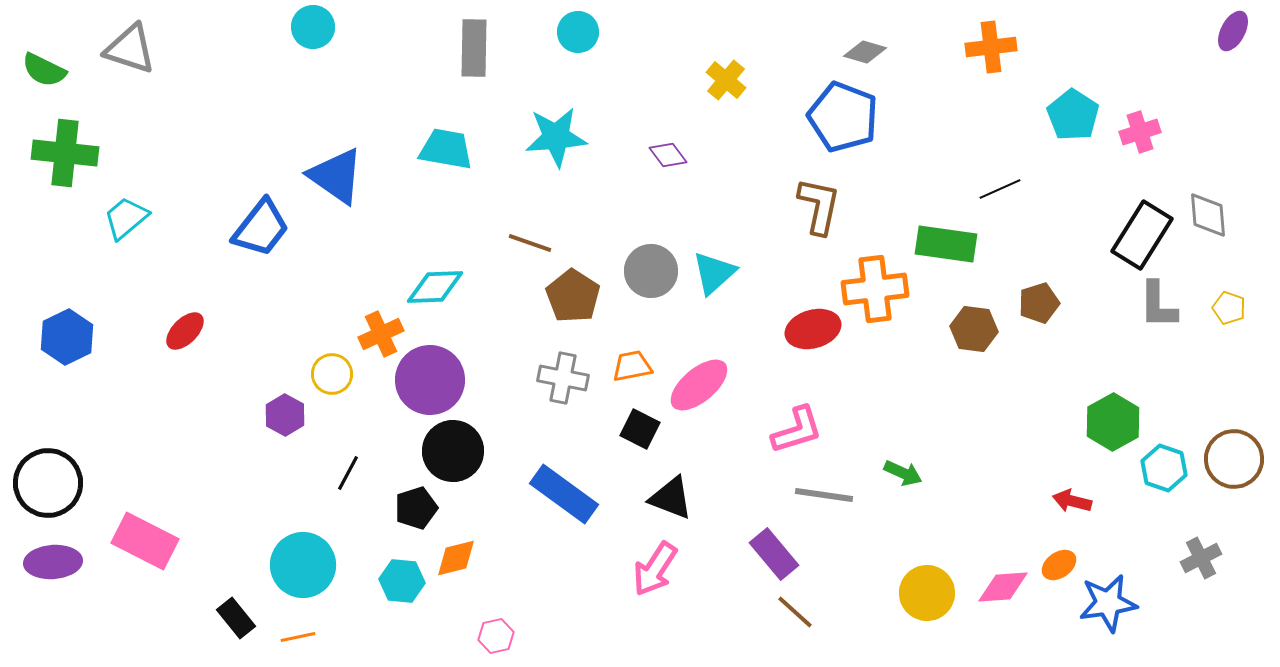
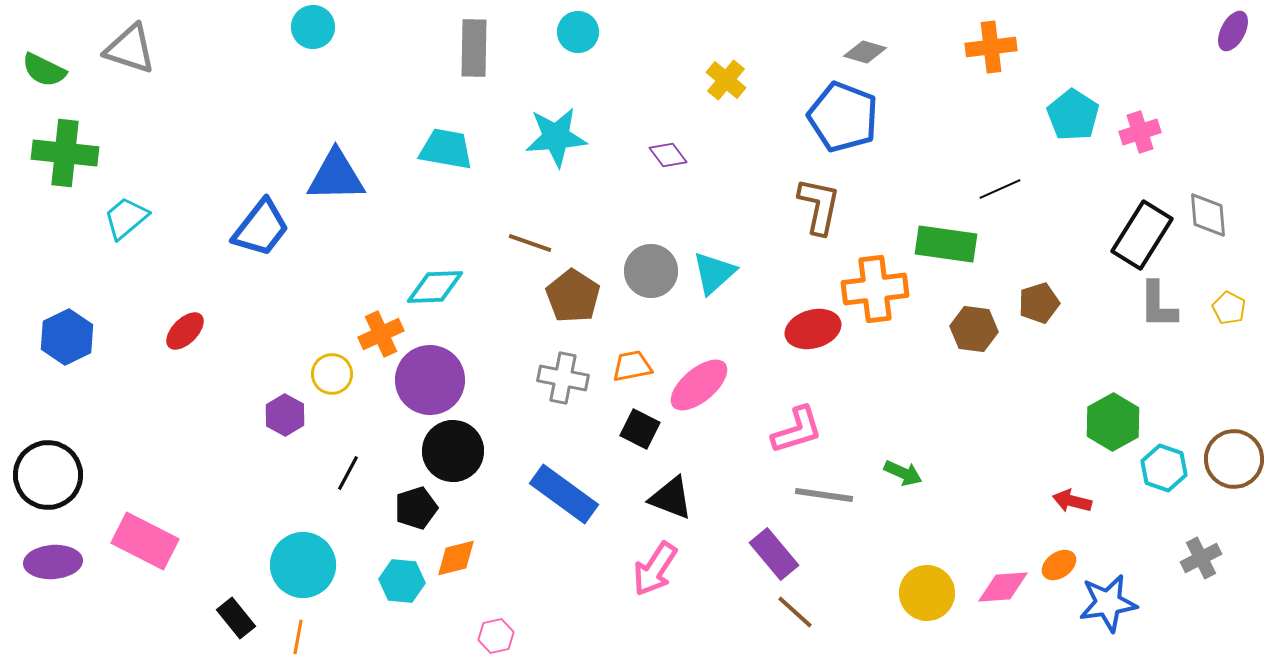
blue triangle at (336, 176): rotated 36 degrees counterclockwise
yellow pentagon at (1229, 308): rotated 8 degrees clockwise
black circle at (48, 483): moved 8 px up
orange line at (298, 637): rotated 68 degrees counterclockwise
